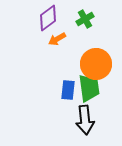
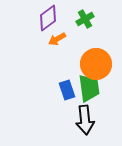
blue rectangle: moved 1 px left; rotated 24 degrees counterclockwise
